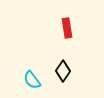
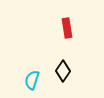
cyan semicircle: rotated 54 degrees clockwise
